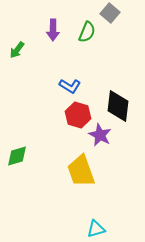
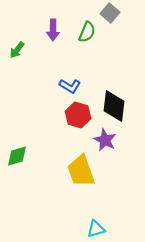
black diamond: moved 4 px left
purple star: moved 5 px right, 5 px down
